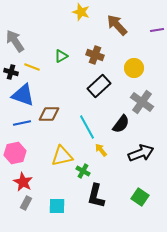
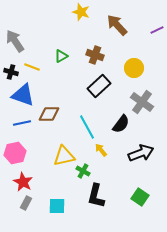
purple line: rotated 16 degrees counterclockwise
yellow triangle: moved 2 px right
